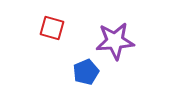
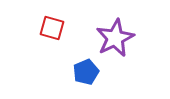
purple star: moved 3 px up; rotated 21 degrees counterclockwise
